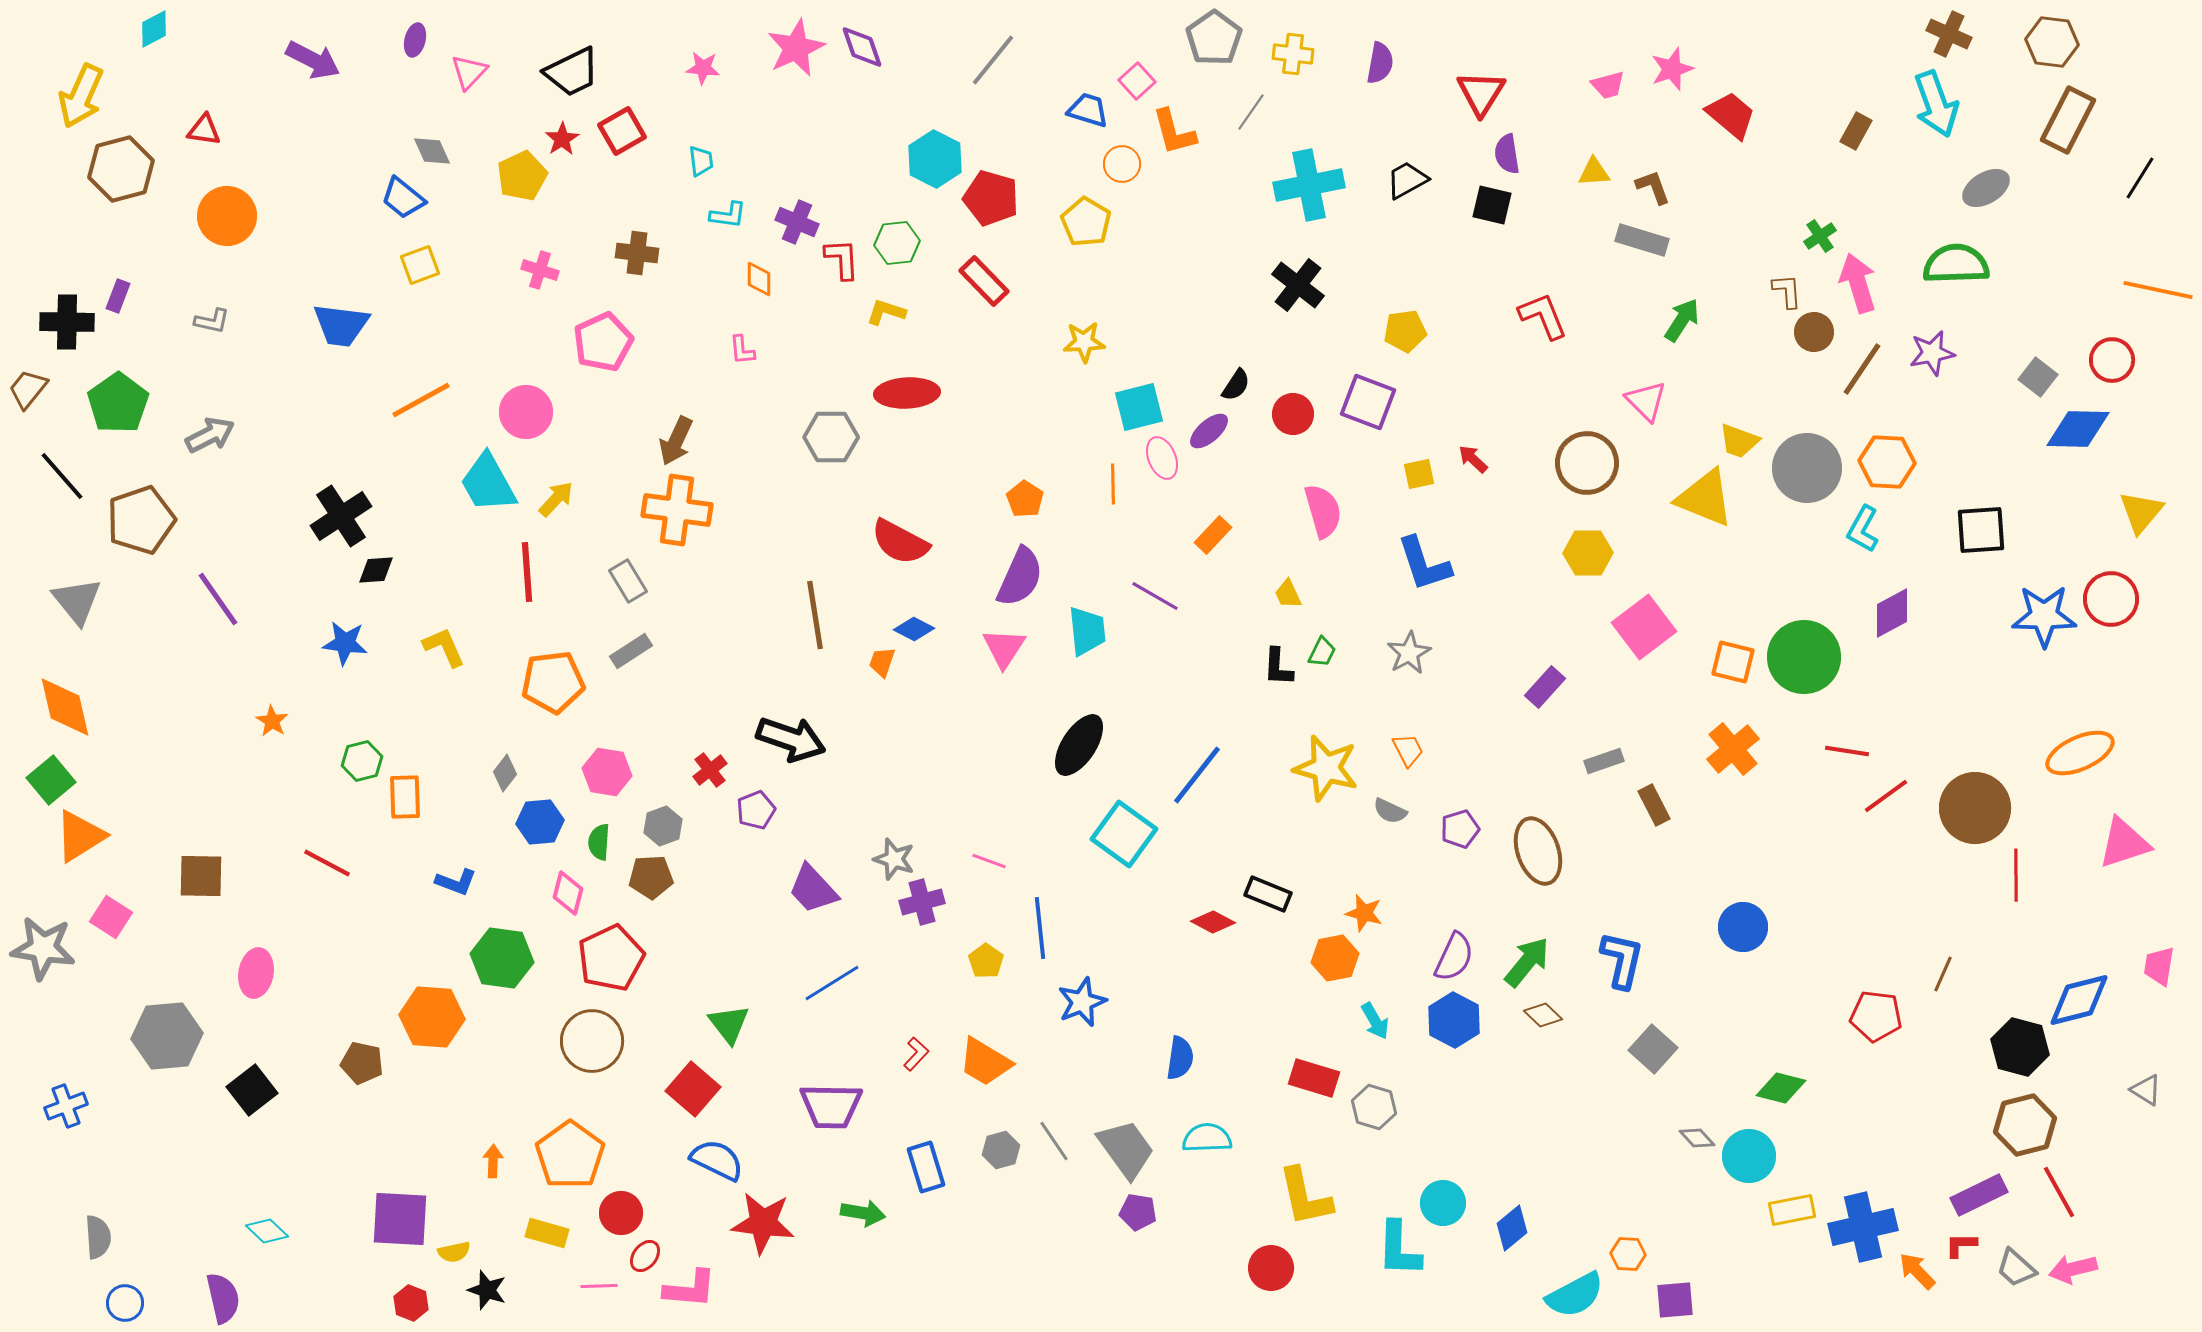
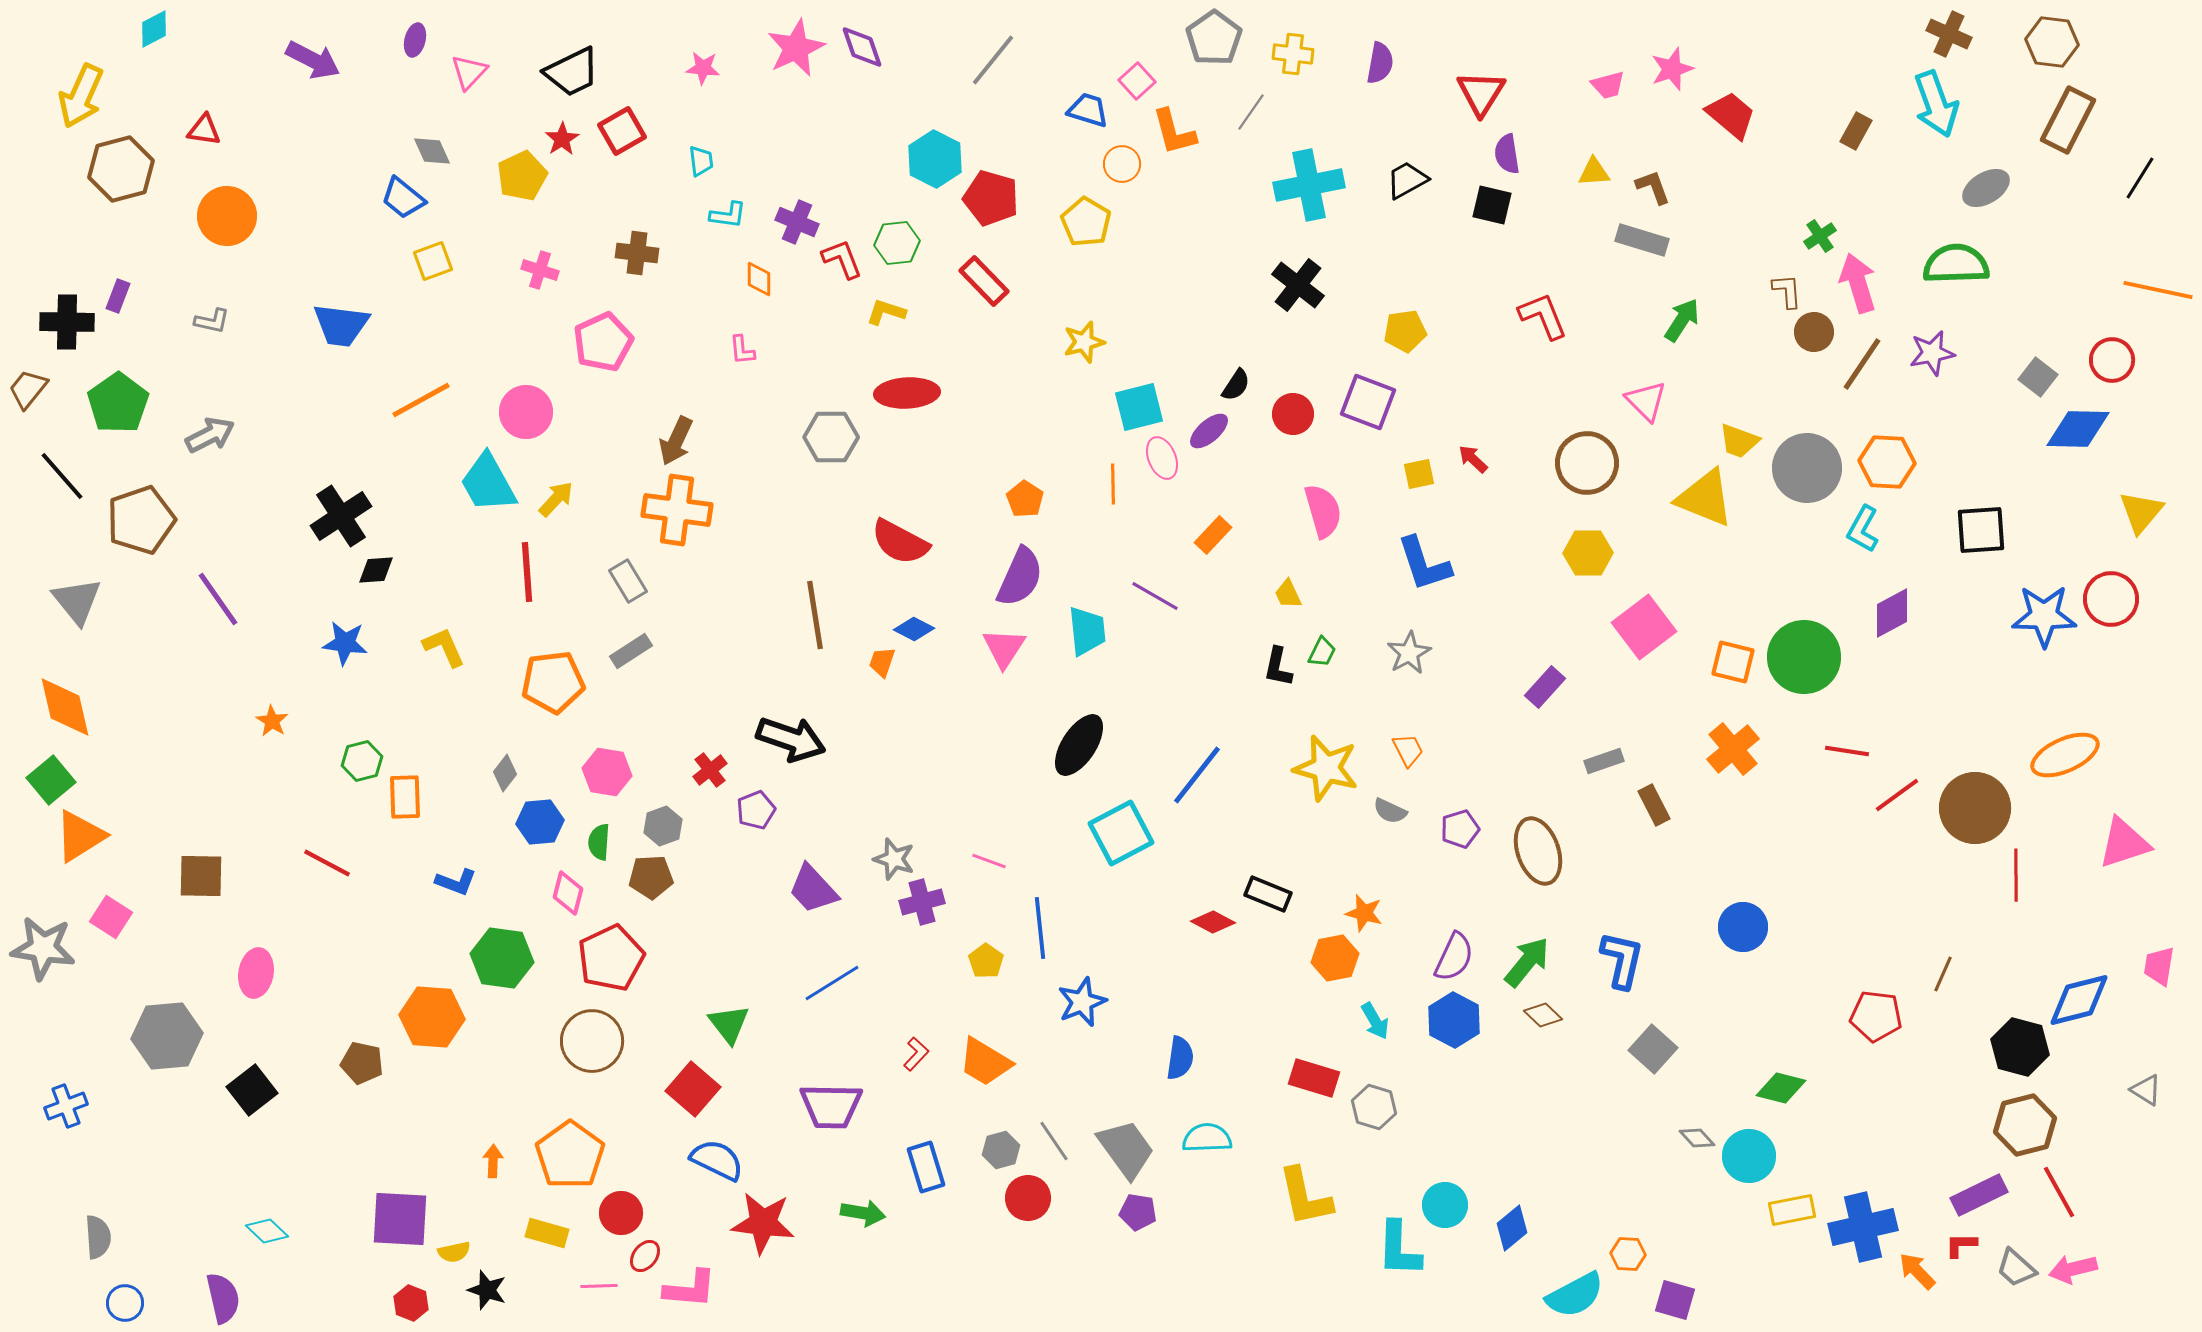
red L-shape at (842, 259): rotated 18 degrees counterclockwise
yellow square at (420, 265): moved 13 px right, 4 px up
yellow star at (1084, 342): rotated 12 degrees counterclockwise
brown line at (1862, 369): moved 5 px up
black L-shape at (1278, 667): rotated 9 degrees clockwise
orange ellipse at (2080, 753): moved 15 px left, 2 px down
red line at (1886, 796): moved 11 px right, 1 px up
cyan square at (1124, 834): moved 3 px left, 1 px up; rotated 26 degrees clockwise
cyan circle at (1443, 1203): moved 2 px right, 2 px down
red circle at (1271, 1268): moved 243 px left, 70 px up
purple square at (1675, 1300): rotated 21 degrees clockwise
